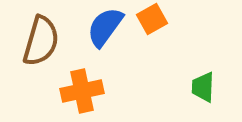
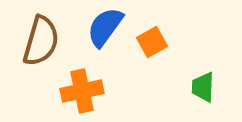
orange square: moved 23 px down
